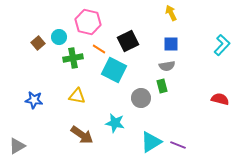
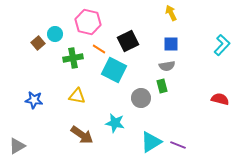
cyan circle: moved 4 px left, 3 px up
